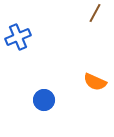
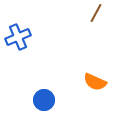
brown line: moved 1 px right
